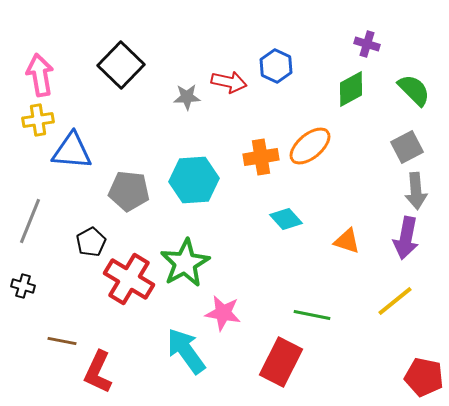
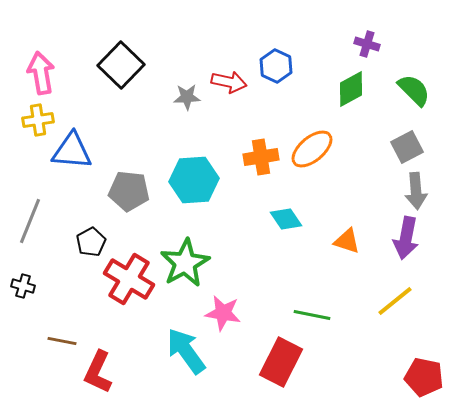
pink arrow: moved 1 px right, 2 px up
orange ellipse: moved 2 px right, 3 px down
cyan diamond: rotated 8 degrees clockwise
